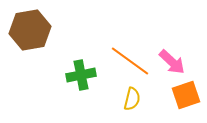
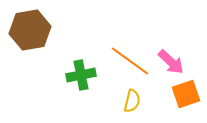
pink arrow: moved 1 px left
orange square: moved 1 px up
yellow semicircle: moved 2 px down
